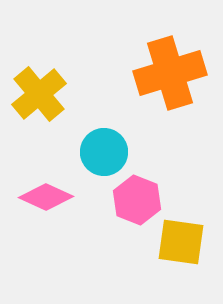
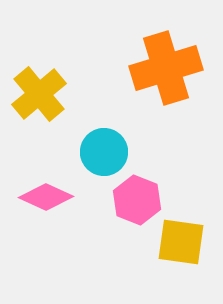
orange cross: moved 4 px left, 5 px up
